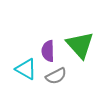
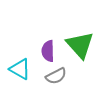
cyan triangle: moved 6 px left
